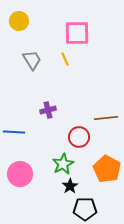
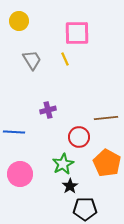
orange pentagon: moved 6 px up
